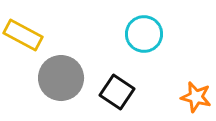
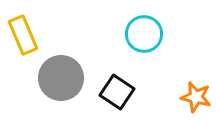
yellow rectangle: rotated 39 degrees clockwise
